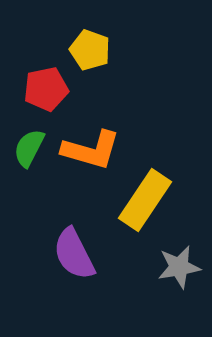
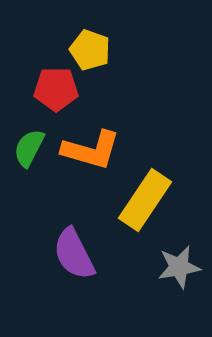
red pentagon: moved 10 px right; rotated 12 degrees clockwise
